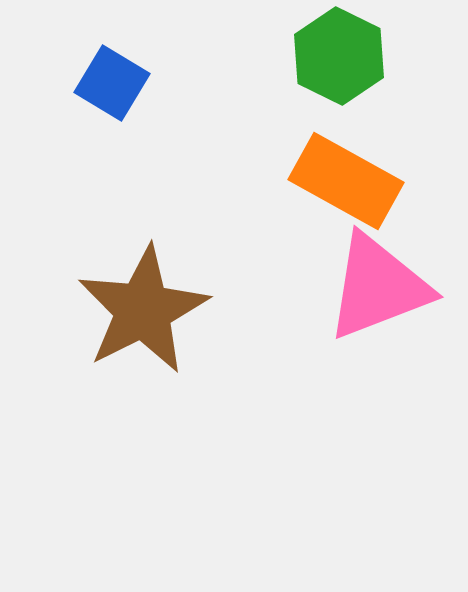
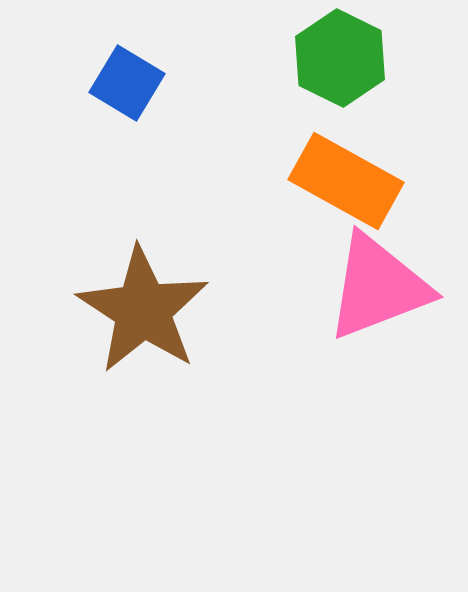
green hexagon: moved 1 px right, 2 px down
blue square: moved 15 px right
brown star: rotated 12 degrees counterclockwise
